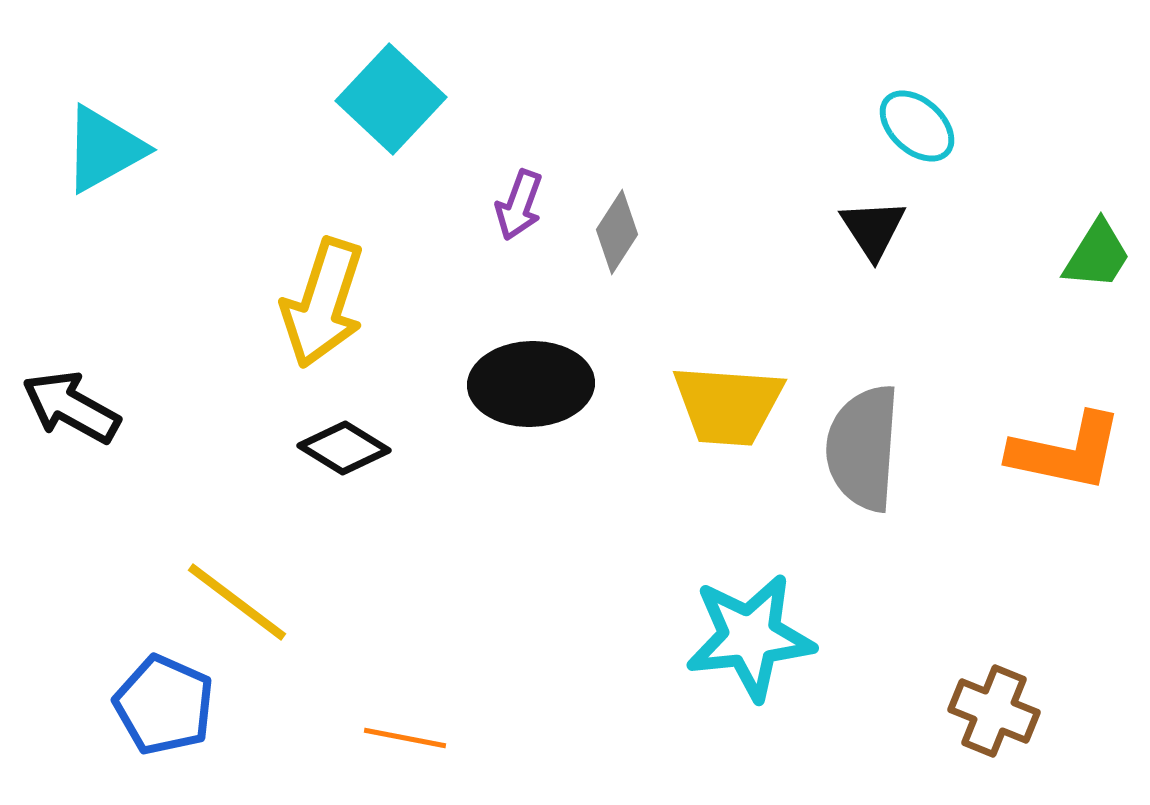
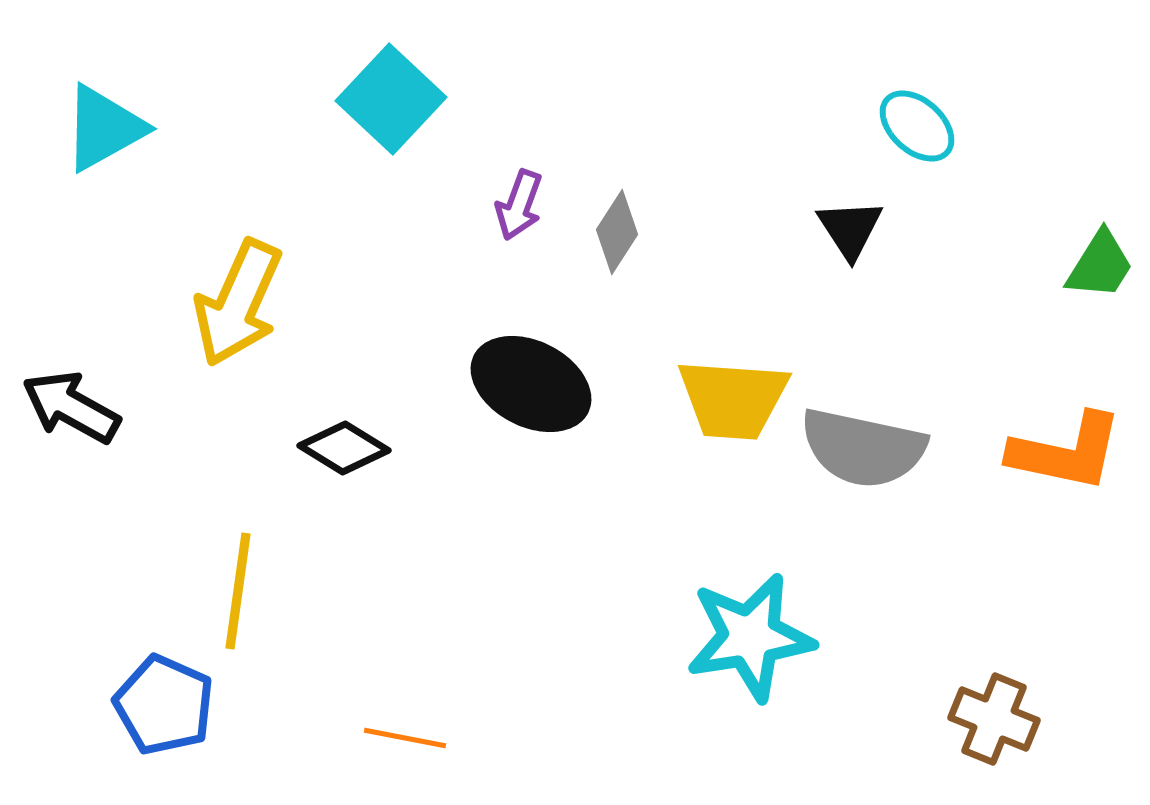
cyan triangle: moved 21 px up
black triangle: moved 23 px left
green trapezoid: moved 3 px right, 10 px down
yellow arrow: moved 85 px left; rotated 6 degrees clockwise
black ellipse: rotated 29 degrees clockwise
yellow trapezoid: moved 5 px right, 6 px up
gray semicircle: rotated 82 degrees counterclockwise
yellow line: moved 1 px right, 11 px up; rotated 61 degrees clockwise
cyan star: rotated 3 degrees counterclockwise
brown cross: moved 8 px down
